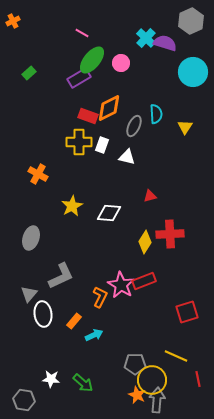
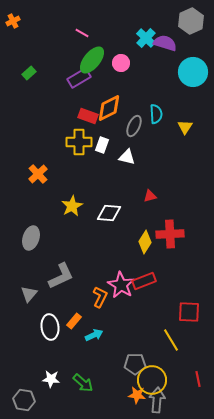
orange cross at (38, 174): rotated 18 degrees clockwise
red square at (187, 312): moved 2 px right; rotated 20 degrees clockwise
white ellipse at (43, 314): moved 7 px right, 13 px down
yellow line at (176, 356): moved 5 px left, 16 px up; rotated 35 degrees clockwise
orange star at (137, 395): rotated 18 degrees counterclockwise
